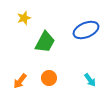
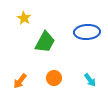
yellow star: rotated 24 degrees counterclockwise
blue ellipse: moved 1 px right, 2 px down; rotated 20 degrees clockwise
orange circle: moved 5 px right
